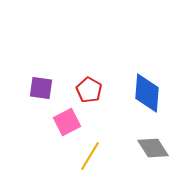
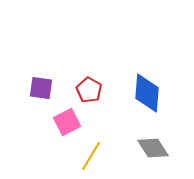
yellow line: moved 1 px right
